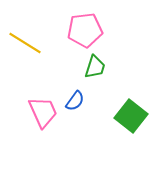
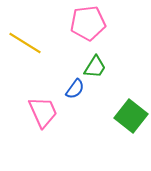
pink pentagon: moved 3 px right, 7 px up
green trapezoid: rotated 15 degrees clockwise
blue semicircle: moved 12 px up
